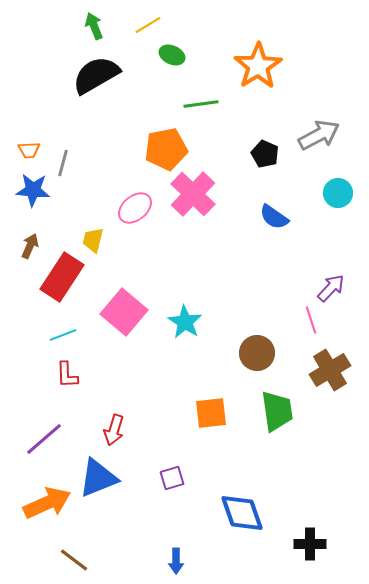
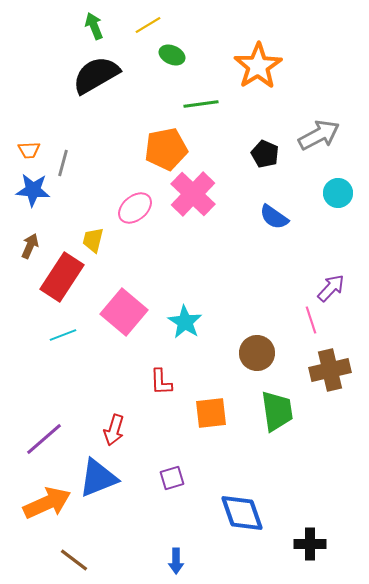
brown cross: rotated 18 degrees clockwise
red L-shape: moved 94 px right, 7 px down
